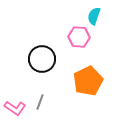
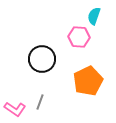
pink L-shape: moved 1 px down
